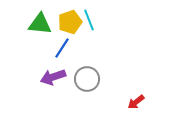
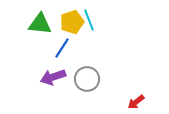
yellow pentagon: moved 2 px right
